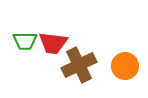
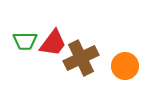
red trapezoid: rotated 60 degrees counterclockwise
brown cross: moved 2 px right, 7 px up
